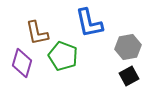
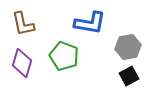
blue L-shape: moved 1 px right; rotated 68 degrees counterclockwise
brown L-shape: moved 14 px left, 9 px up
green pentagon: moved 1 px right
